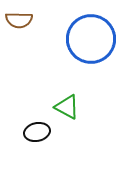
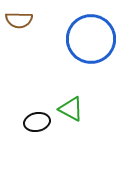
green triangle: moved 4 px right, 2 px down
black ellipse: moved 10 px up
